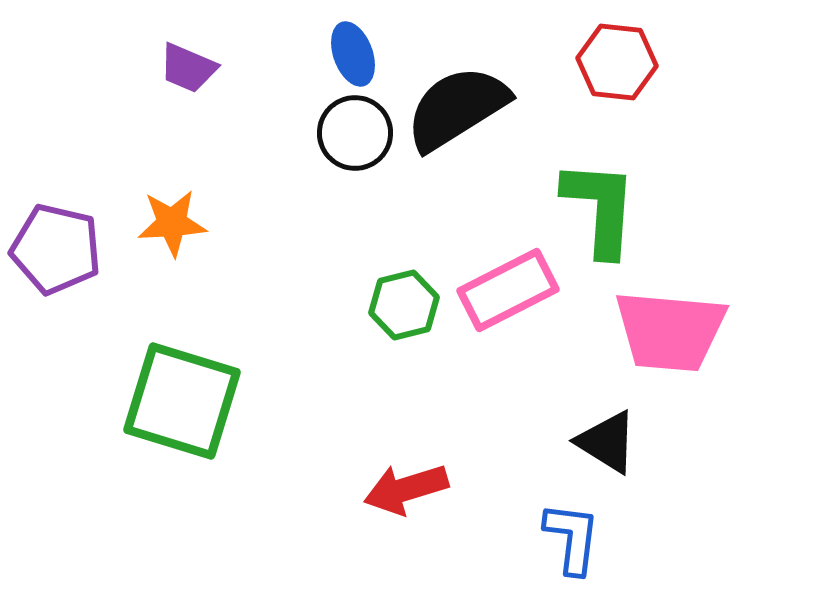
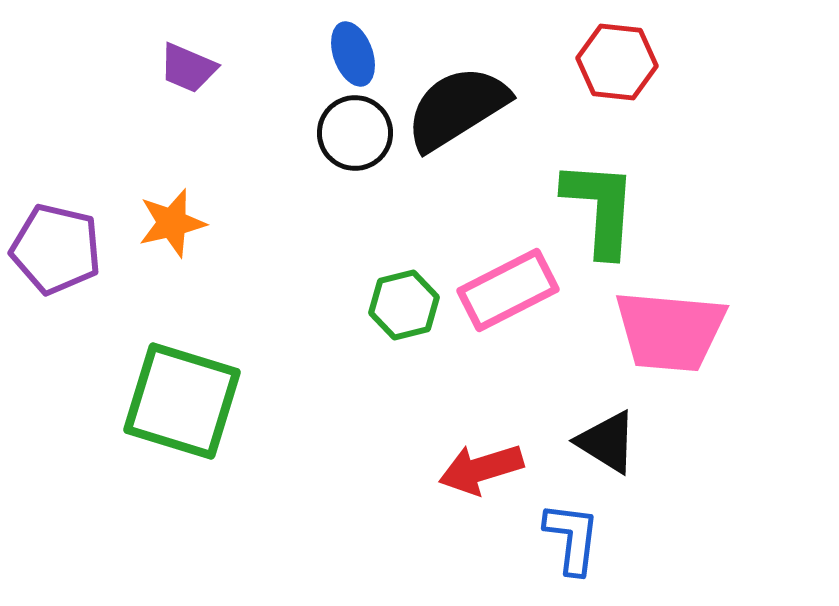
orange star: rotated 10 degrees counterclockwise
red arrow: moved 75 px right, 20 px up
